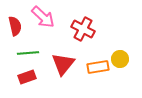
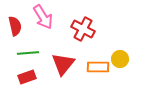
pink arrow: rotated 15 degrees clockwise
orange rectangle: rotated 10 degrees clockwise
